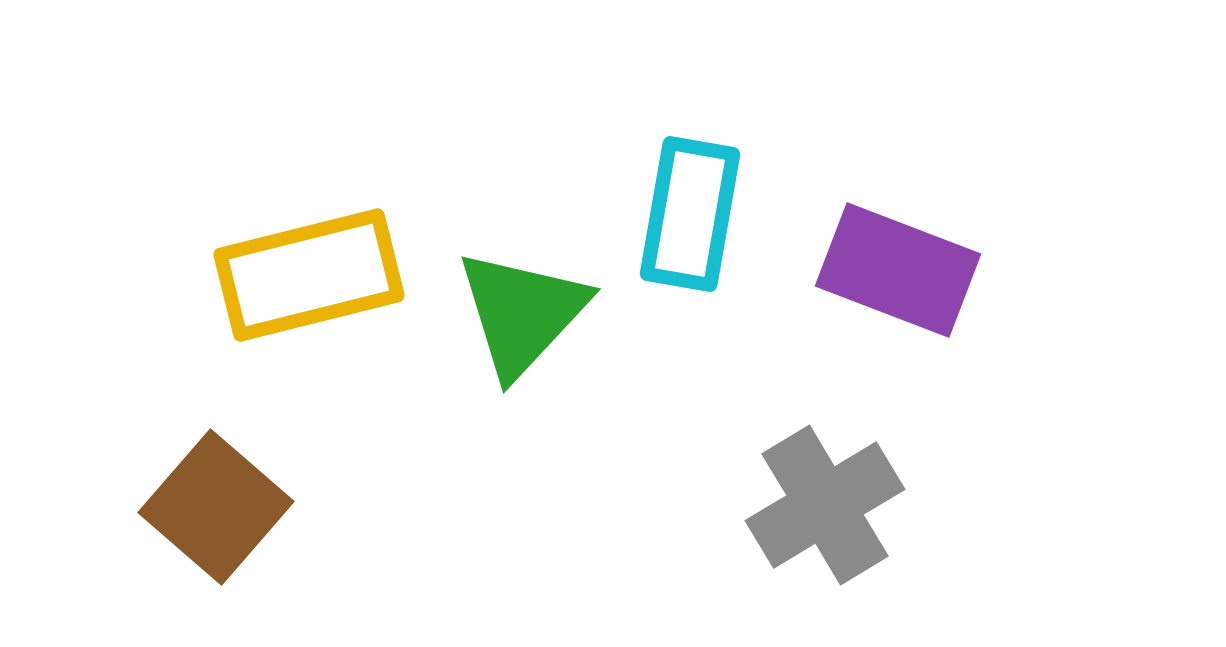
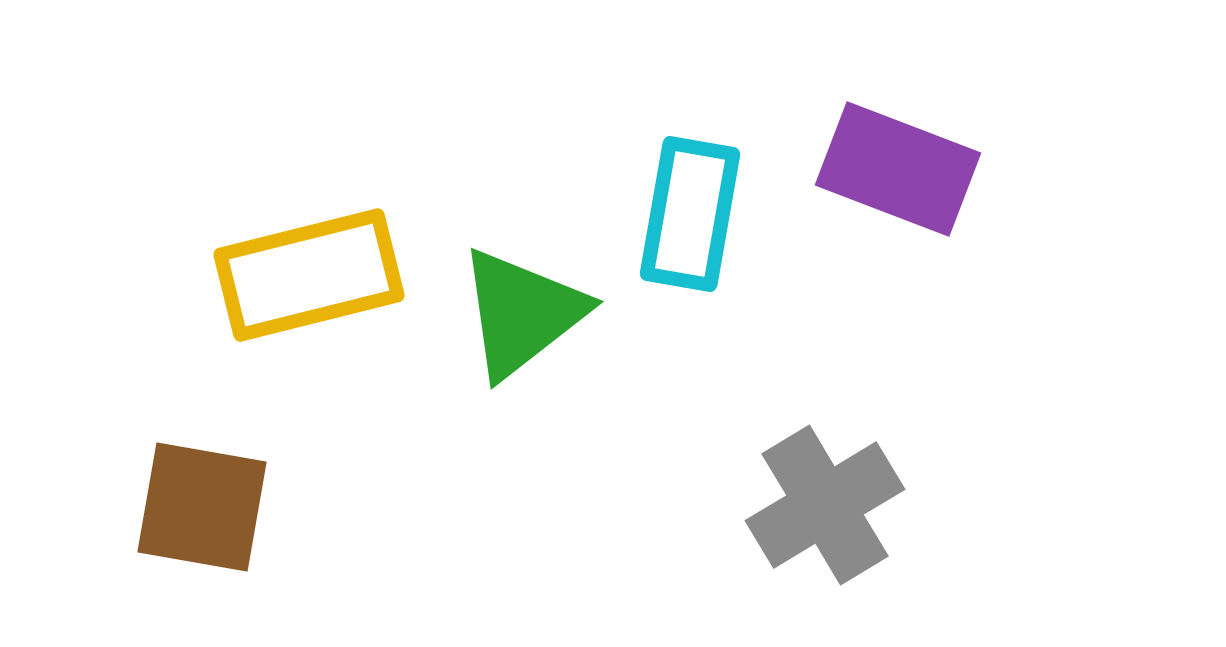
purple rectangle: moved 101 px up
green triangle: rotated 9 degrees clockwise
brown square: moved 14 px left; rotated 31 degrees counterclockwise
